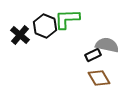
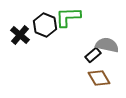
green L-shape: moved 1 px right, 2 px up
black hexagon: moved 1 px up
black rectangle: rotated 14 degrees counterclockwise
